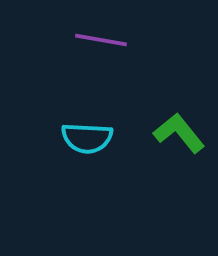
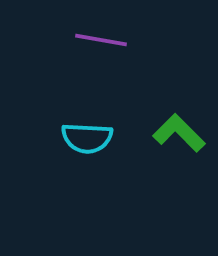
green L-shape: rotated 6 degrees counterclockwise
